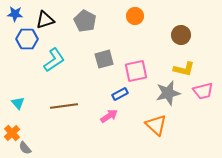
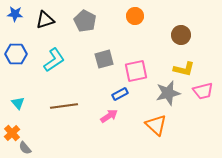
blue hexagon: moved 11 px left, 15 px down
